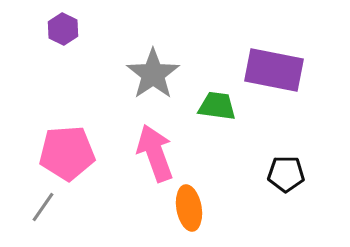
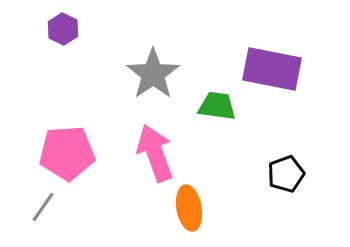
purple rectangle: moved 2 px left, 1 px up
black pentagon: rotated 21 degrees counterclockwise
